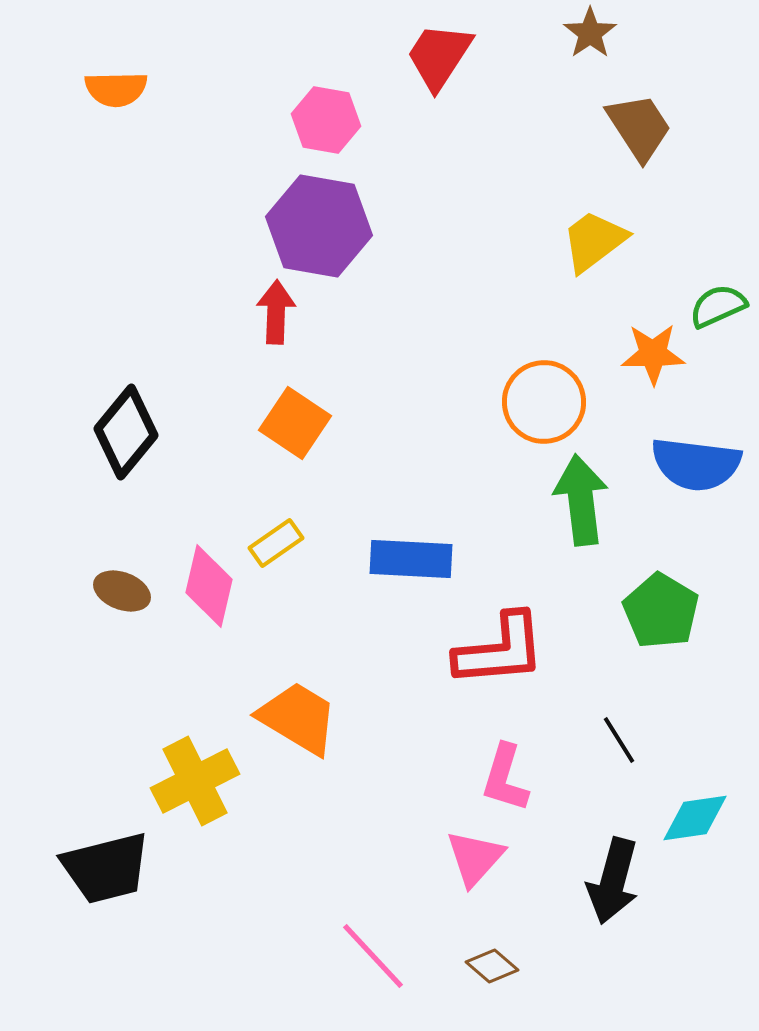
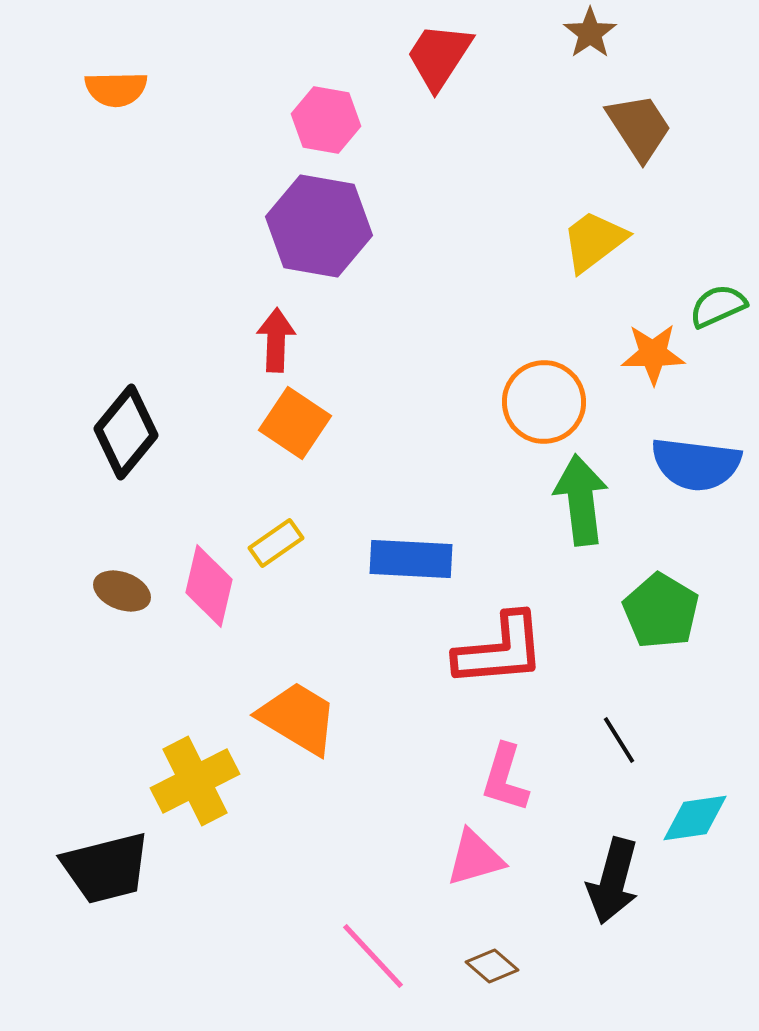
red arrow: moved 28 px down
pink triangle: rotated 32 degrees clockwise
